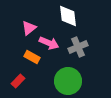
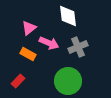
orange rectangle: moved 4 px left, 3 px up
